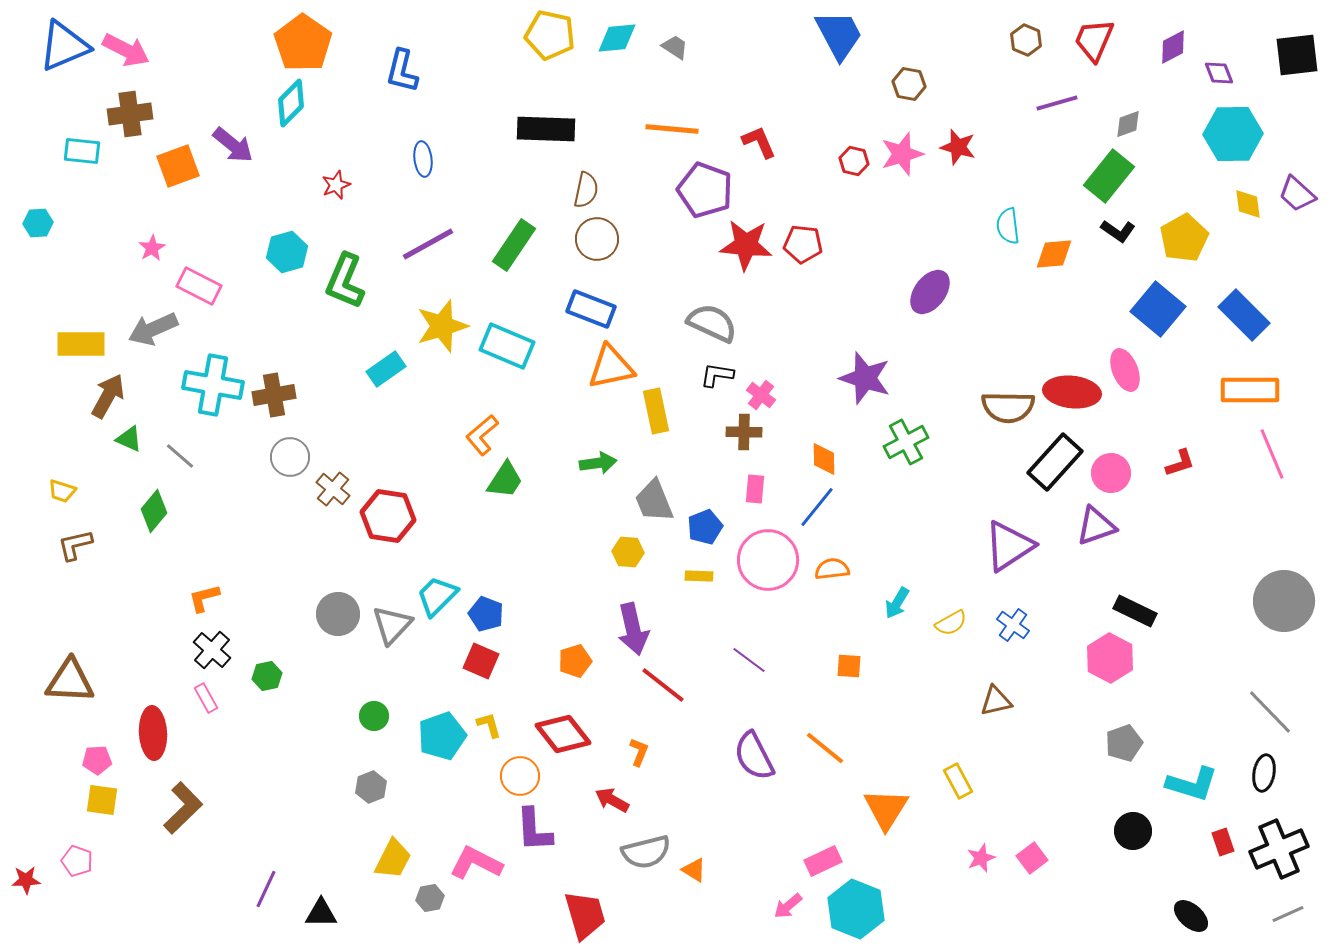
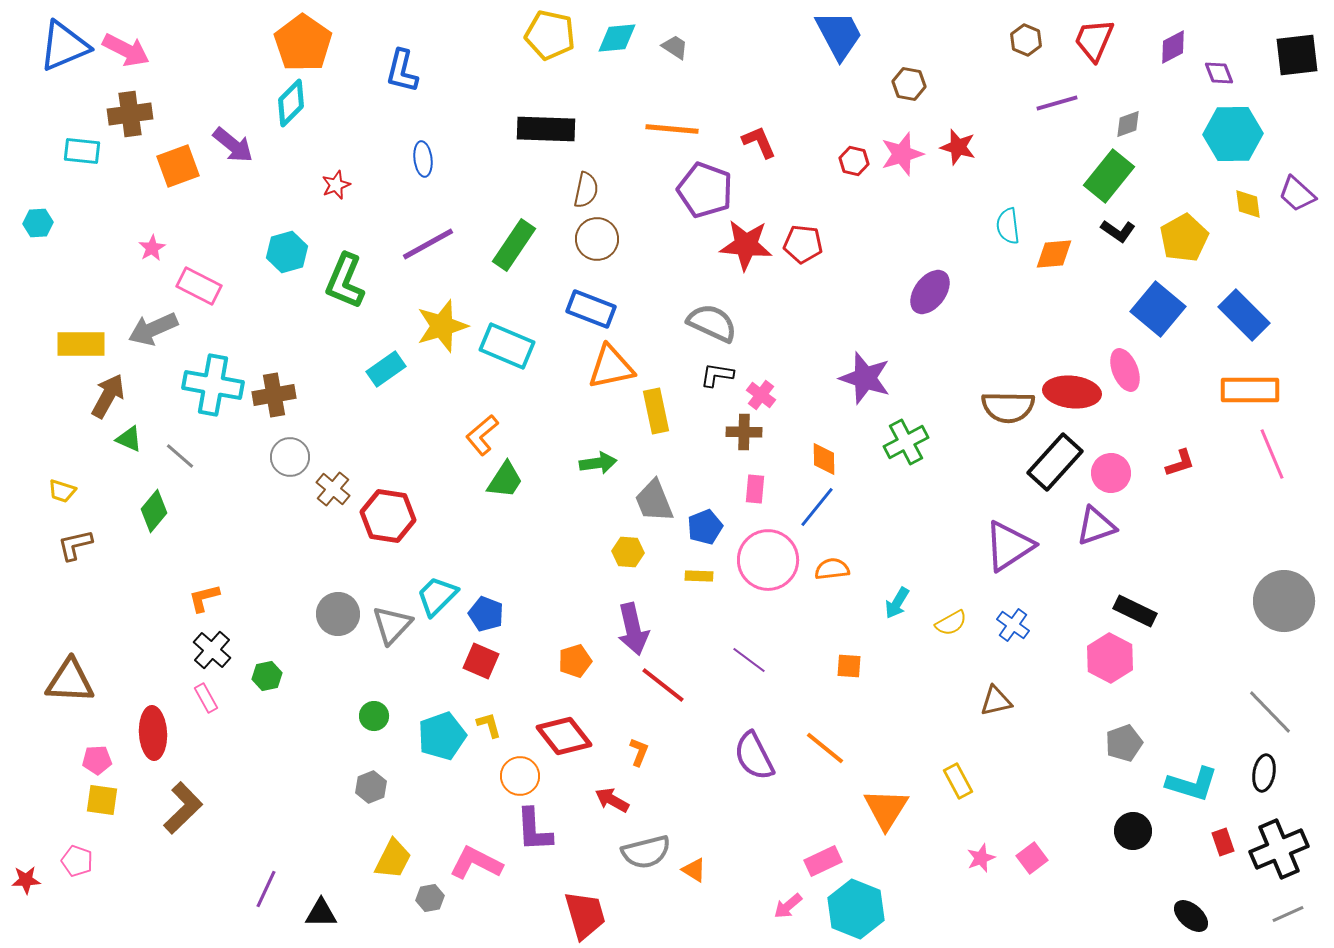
red diamond at (563, 734): moved 1 px right, 2 px down
